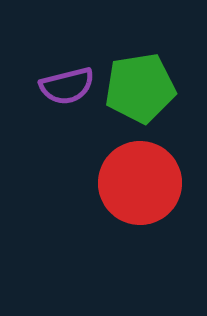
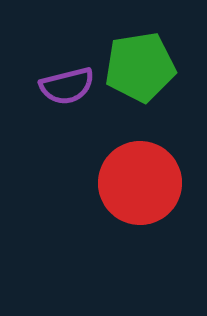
green pentagon: moved 21 px up
